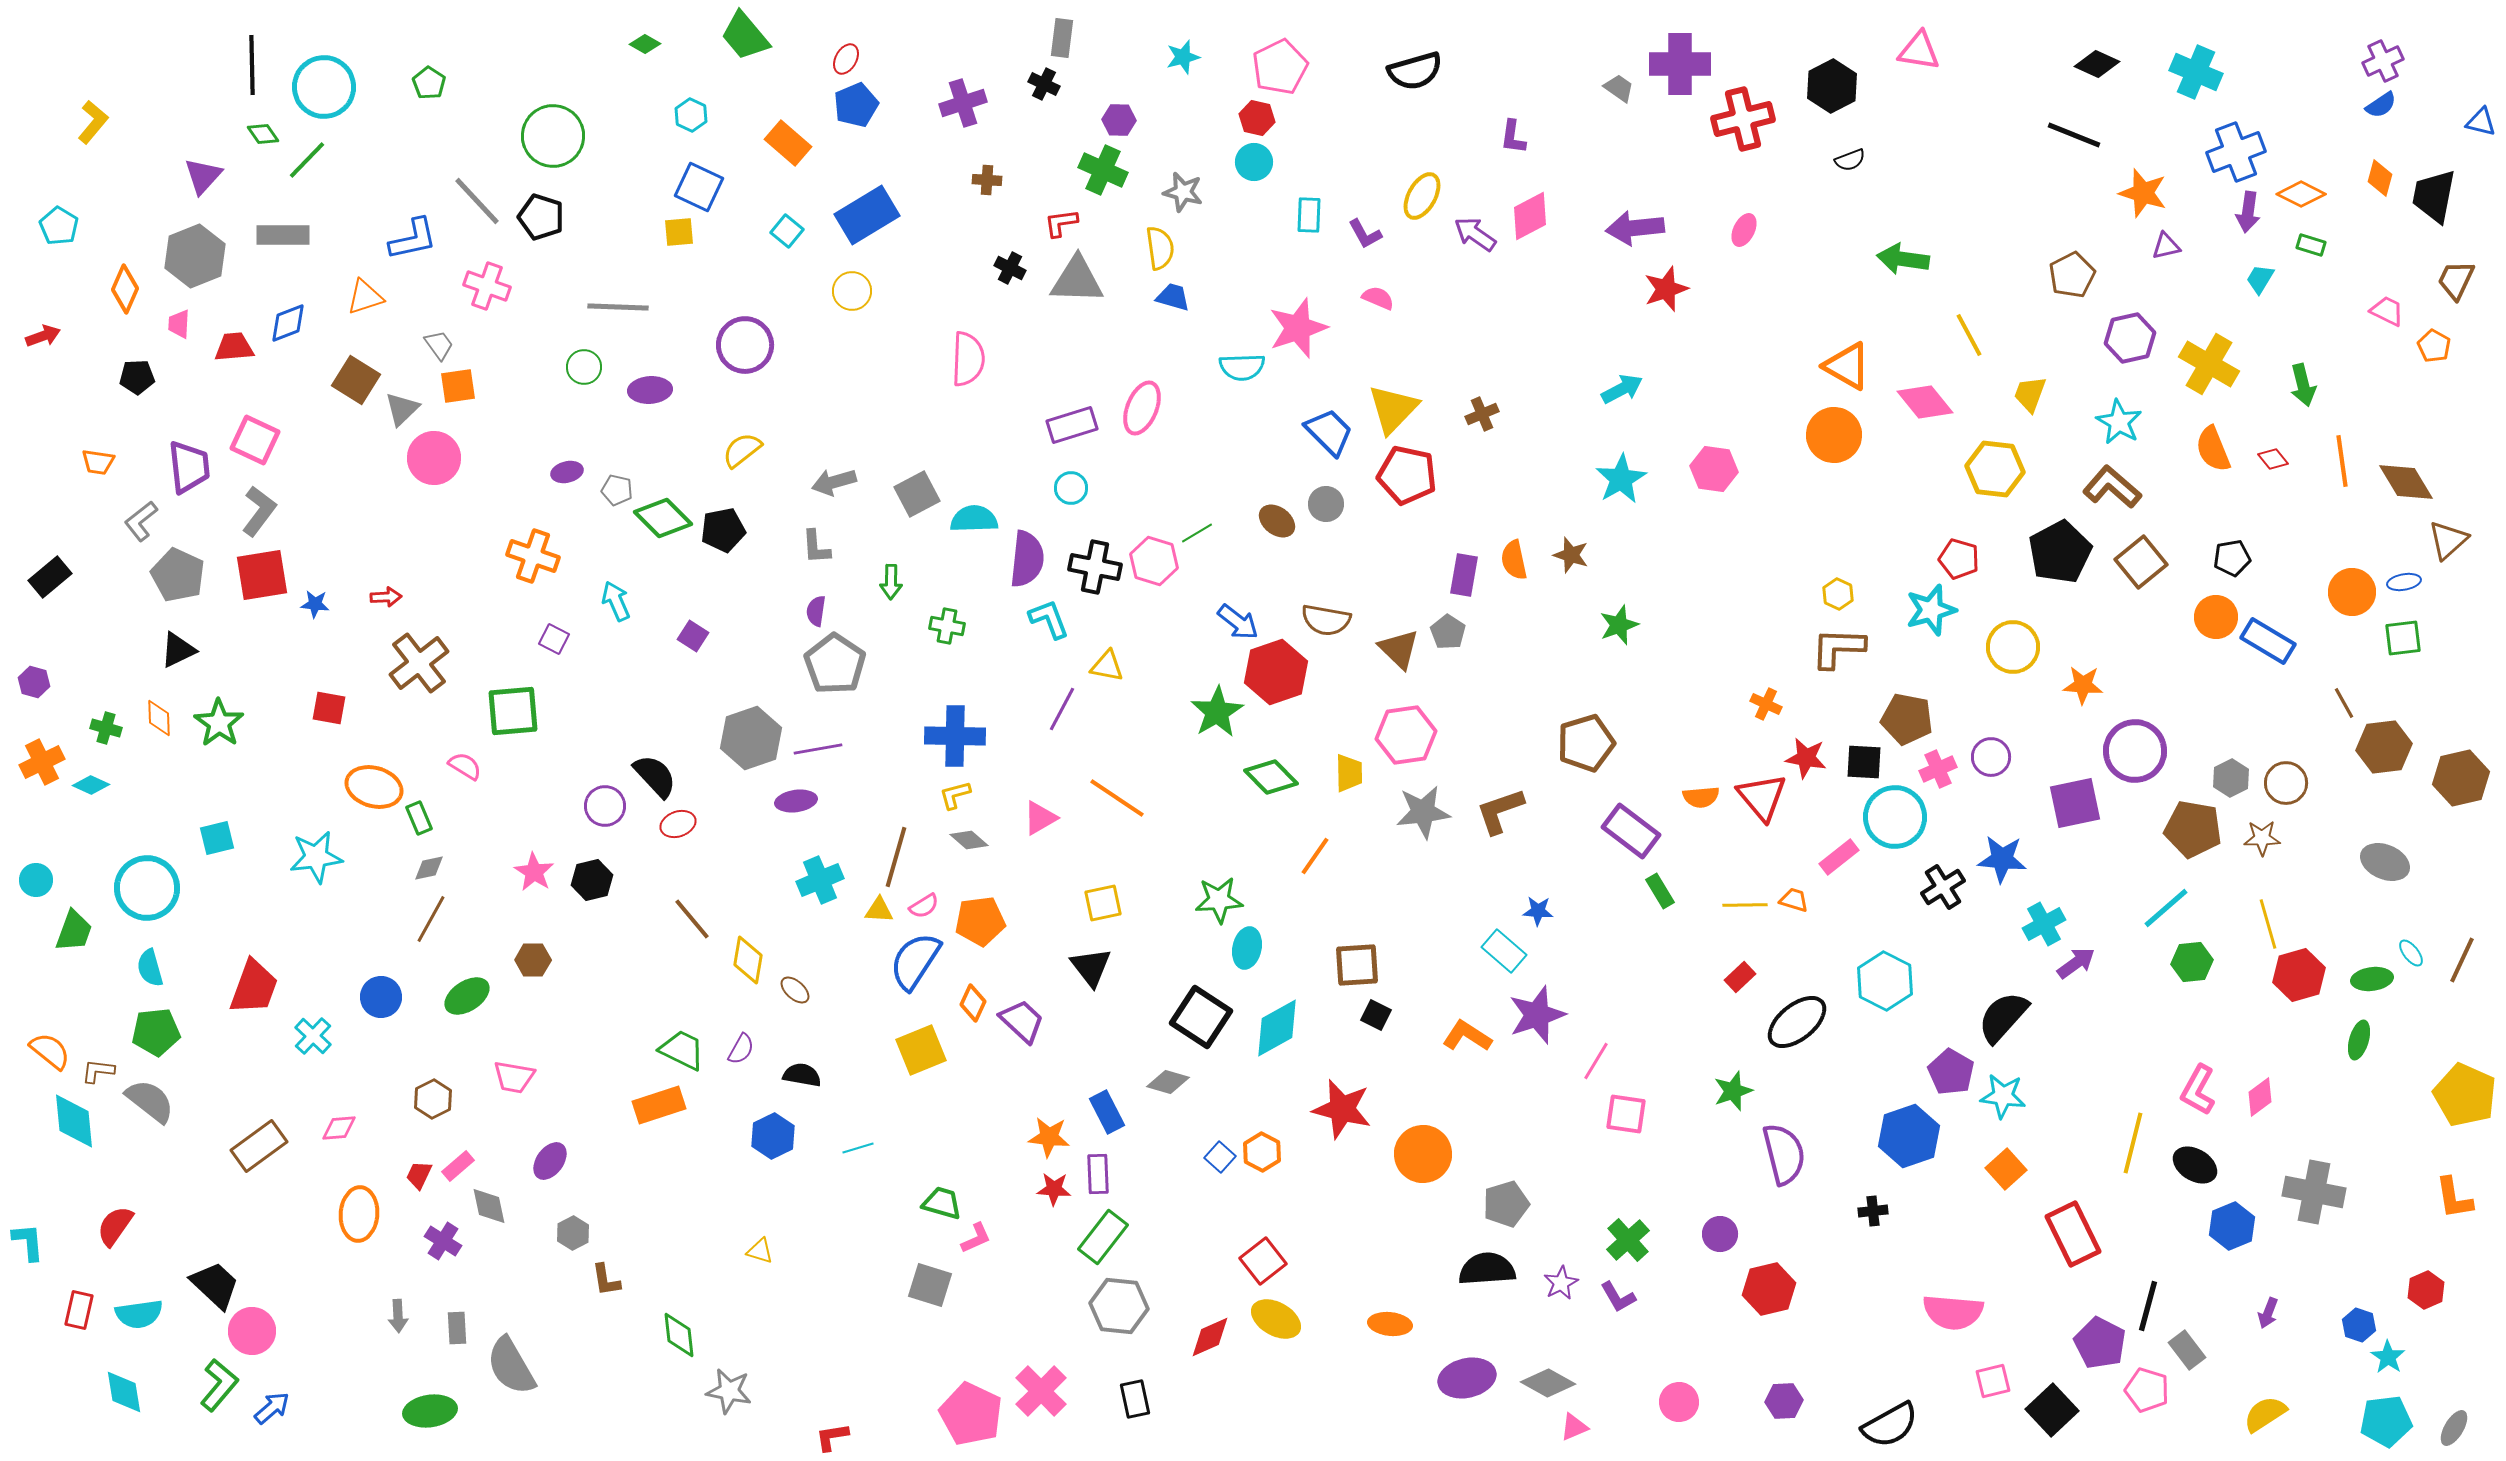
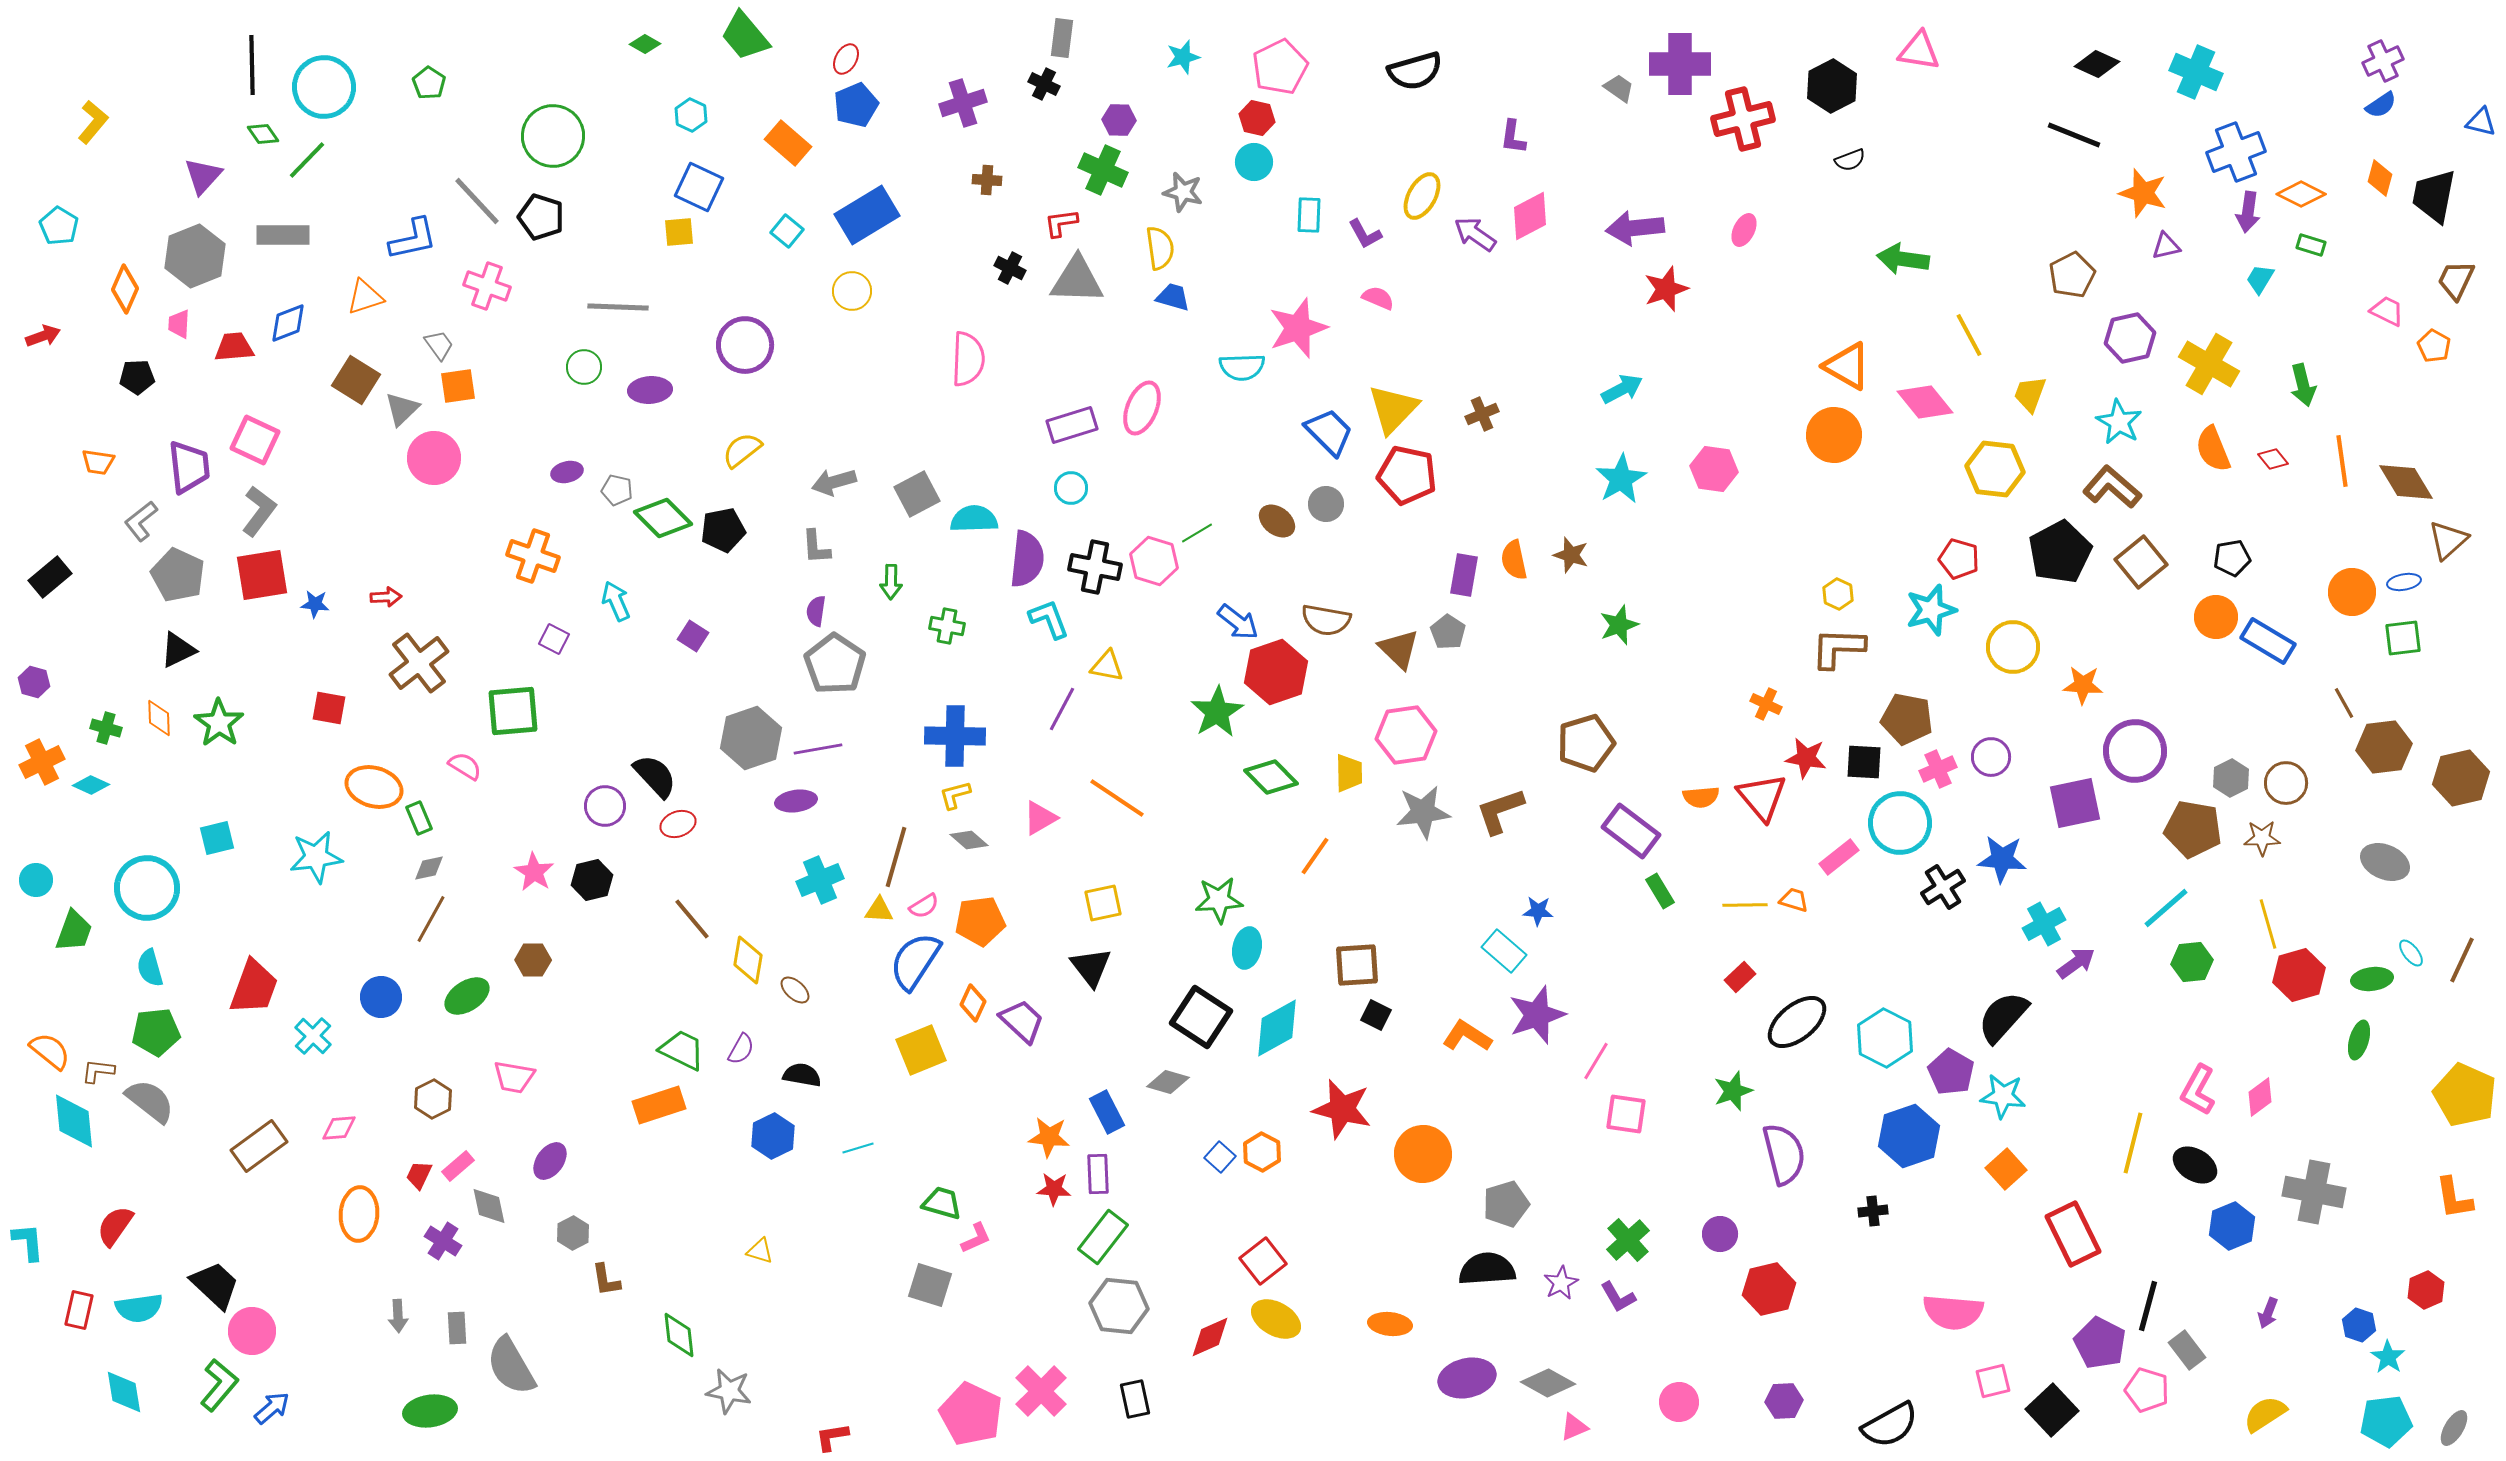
cyan circle at (1895, 817): moved 5 px right, 6 px down
cyan hexagon at (1885, 981): moved 57 px down
cyan semicircle at (139, 1314): moved 6 px up
